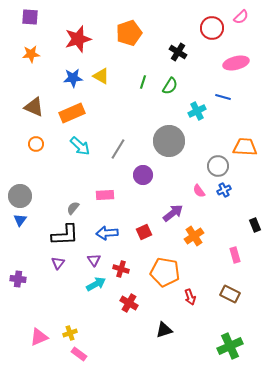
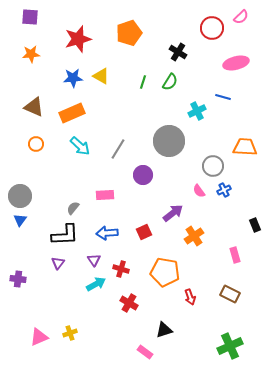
green semicircle at (170, 86): moved 4 px up
gray circle at (218, 166): moved 5 px left
pink rectangle at (79, 354): moved 66 px right, 2 px up
